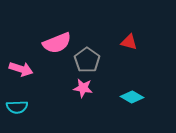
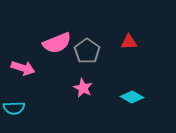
red triangle: rotated 18 degrees counterclockwise
gray pentagon: moved 9 px up
pink arrow: moved 2 px right, 1 px up
pink star: rotated 18 degrees clockwise
cyan semicircle: moved 3 px left, 1 px down
